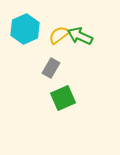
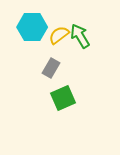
cyan hexagon: moved 7 px right, 2 px up; rotated 24 degrees clockwise
green arrow: rotated 35 degrees clockwise
